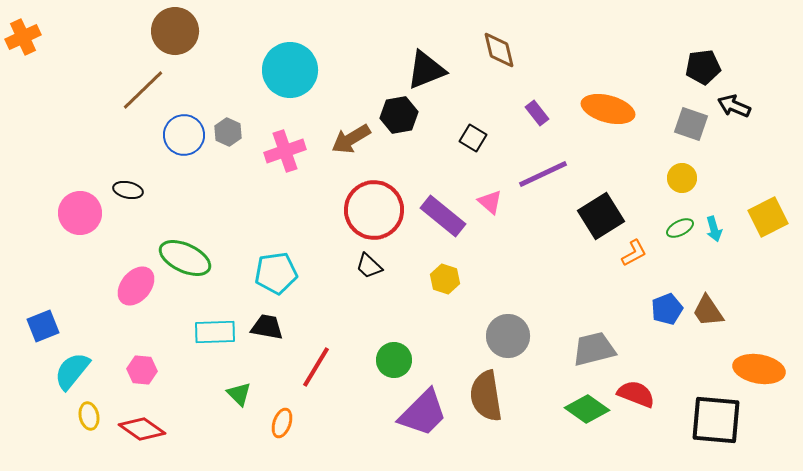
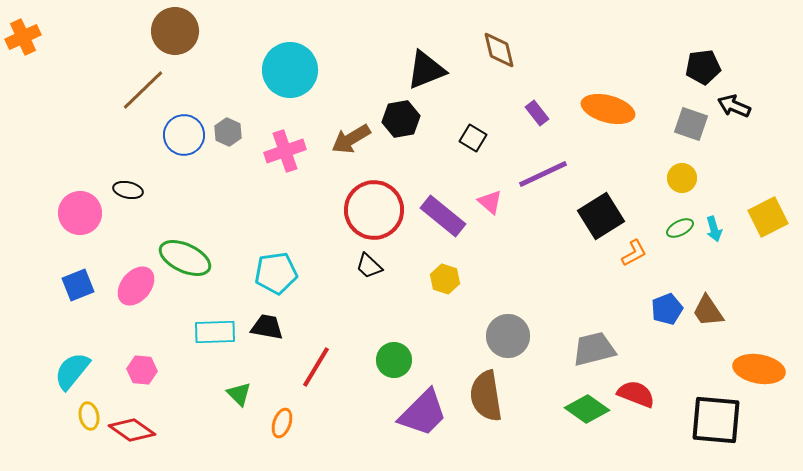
black hexagon at (399, 115): moved 2 px right, 4 px down
blue square at (43, 326): moved 35 px right, 41 px up
red diamond at (142, 429): moved 10 px left, 1 px down
